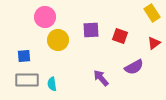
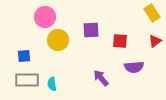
red square: moved 5 px down; rotated 14 degrees counterclockwise
red triangle: moved 1 px right, 2 px up
purple semicircle: rotated 24 degrees clockwise
